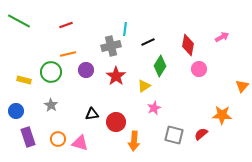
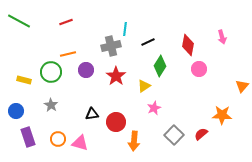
red line: moved 3 px up
pink arrow: rotated 104 degrees clockwise
gray square: rotated 30 degrees clockwise
